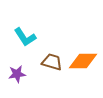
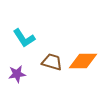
cyan L-shape: moved 1 px left, 1 px down
